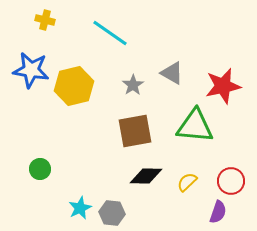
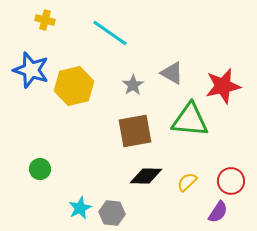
blue star: rotated 9 degrees clockwise
green triangle: moved 5 px left, 6 px up
purple semicircle: rotated 15 degrees clockwise
